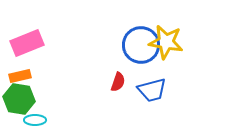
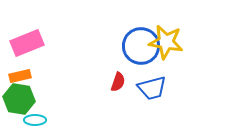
blue circle: moved 1 px down
blue trapezoid: moved 2 px up
